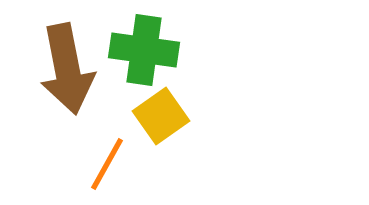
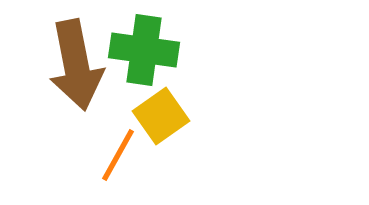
brown arrow: moved 9 px right, 4 px up
orange line: moved 11 px right, 9 px up
